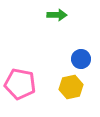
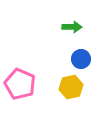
green arrow: moved 15 px right, 12 px down
pink pentagon: rotated 12 degrees clockwise
